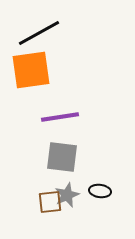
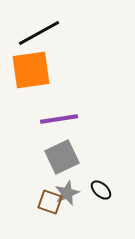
purple line: moved 1 px left, 2 px down
gray square: rotated 32 degrees counterclockwise
black ellipse: moved 1 px right, 1 px up; rotated 35 degrees clockwise
gray star: moved 2 px up
brown square: rotated 25 degrees clockwise
